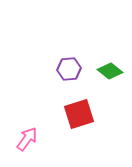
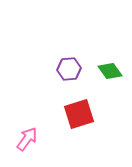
green diamond: rotated 15 degrees clockwise
